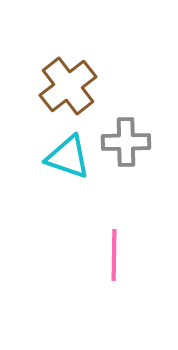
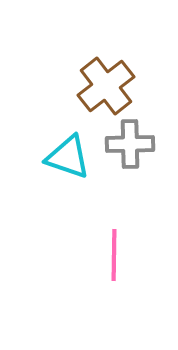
brown cross: moved 38 px right
gray cross: moved 4 px right, 2 px down
